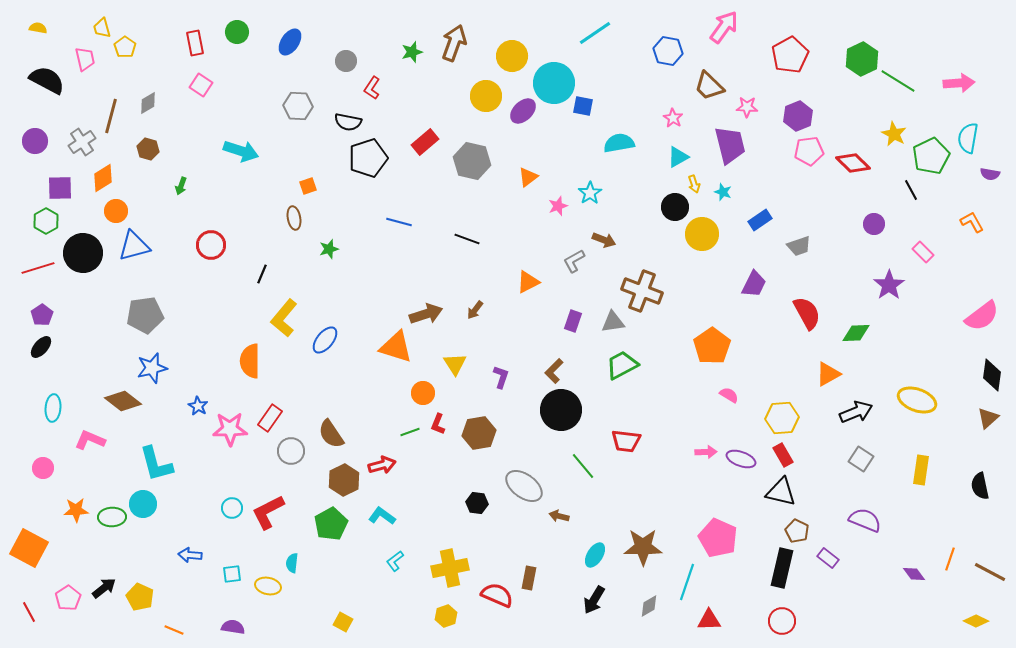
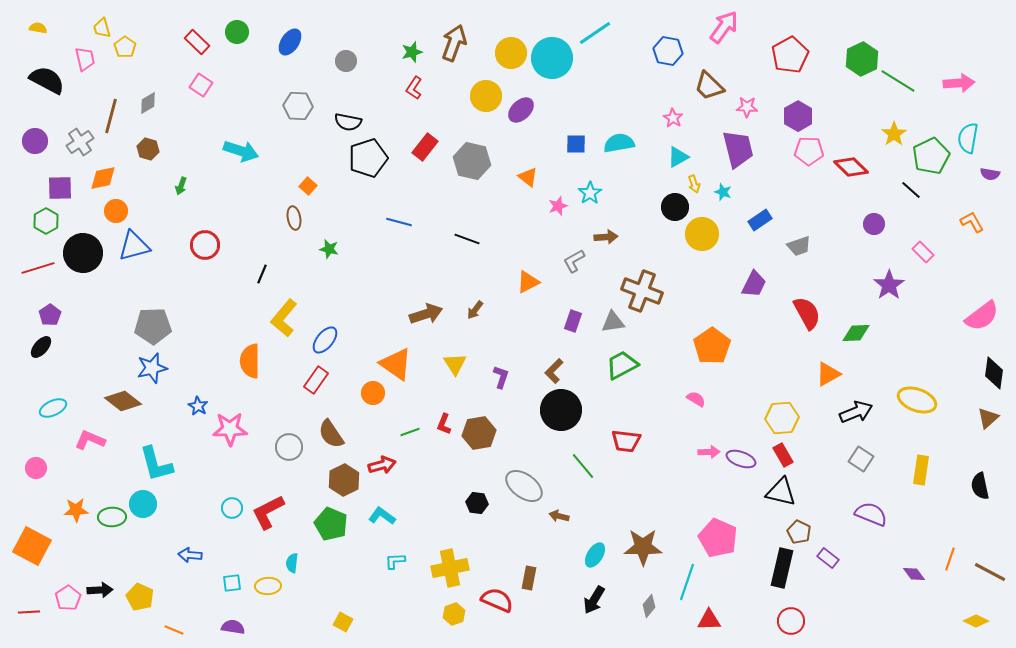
red rectangle at (195, 43): moved 2 px right, 1 px up; rotated 35 degrees counterclockwise
yellow circle at (512, 56): moved 1 px left, 3 px up
cyan circle at (554, 83): moved 2 px left, 25 px up
red L-shape at (372, 88): moved 42 px right
blue square at (583, 106): moved 7 px left, 38 px down; rotated 10 degrees counterclockwise
purple ellipse at (523, 111): moved 2 px left, 1 px up
purple hexagon at (798, 116): rotated 8 degrees counterclockwise
yellow star at (894, 134): rotated 10 degrees clockwise
gray cross at (82, 142): moved 2 px left
red rectangle at (425, 142): moved 5 px down; rotated 12 degrees counterclockwise
purple trapezoid at (730, 145): moved 8 px right, 4 px down
pink pentagon at (809, 151): rotated 8 degrees clockwise
red diamond at (853, 163): moved 2 px left, 4 px down
orange triangle at (528, 177): rotated 45 degrees counterclockwise
orange diamond at (103, 178): rotated 20 degrees clockwise
orange square at (308, 186): rotated 30 degrees counterclockwise
black line at (911, 190): rotated 20 degrees counterclockwise
brown arrow at (604, 240): moved 2 px right, 3 px up; rotated 25 degrees counterclockwise
red circle at (211, 245): moved 6 px left
green star at (329, 249): rotated 30 degrees clockwise
purple pentagon at (42, 315): moved 8 px right
gray pentagon at (145, 315): moved 8 px right, 11 px down; rotated 6 degrees clockwise
orange triangle at (396, 347): moved 17 px down; rotated 18 degrees clockwise
black diamond at (992, 375): moved 2 px right, 2 px up
orange circle at (423, 393): moved 50 px left
pink semicircle at (729, 395): moved 33 px left, 4 px down
cyan ellipse at (53, 408): rotated 60 degrees clockwise
red rectangle at (270, 418): moved 46 px right, 38 px up
red L-shape at (438, 424): moved 6 px right
gray circle at (291, 451): moved 2 px left, 4 px up
pink arrow at (706, 452): moved 3 px right
pink circle at (43, 468): moved 7 px left
purple semicircle at (865, 520): moved 6 px right, 6 px up
green pentagon at (331, 524): rotated 20 degrees counterclockwise
brown pentagon at (797, 531): moved 2 px right, 1 px down
orange square at (29, 548): moved 3 px right, 2 px up
cyan L-shape at (395, 561): rotated 35 degrees clockwise
cyan square at (232, 574): moved 9 px down
yellow ellipse at (268, 586): rotated 15 degrees counterclockwise
black arrow at (104, 588): moved 4 px left, 2 px down; rotated 35 degrees clockwise
red semicircle at (497, 595): moved 5 px down
gray diamond at (649, 606): rotated 20 degrees counterclockwise
red line at (29, 612): rotated 65 degrees counterclockwise
yellow hexagon at (446, 616): moved 8 px right, 2 px up
red circle at (782, 621): moved 9 px right
